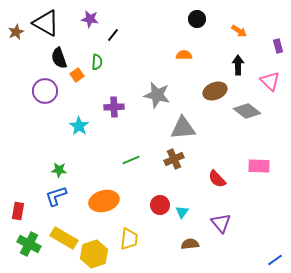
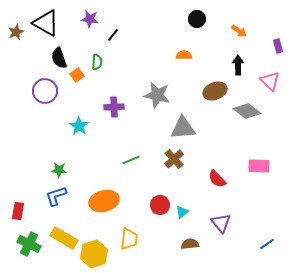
brown cross: rotated 18 degrees counterclockwise
cyan triangle: rotated 16 degrees clockwise
blue line: moved 8 px left, 16 px up
